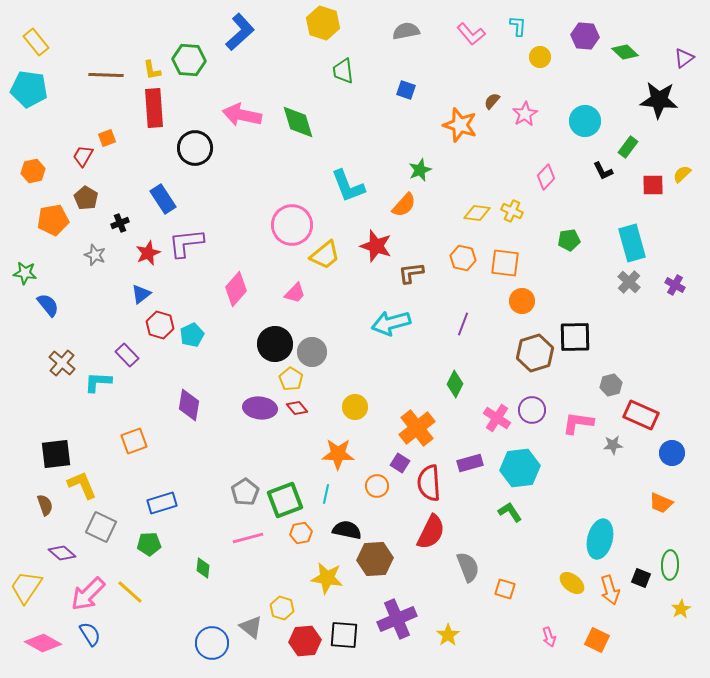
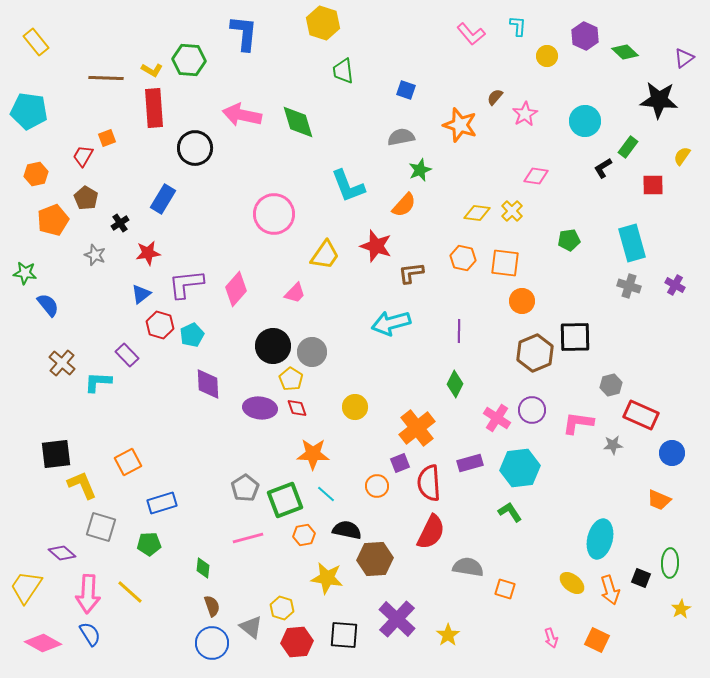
gray semicircle at (406, 31): moved 5 px left, 106 px down
blue L-shape at (240, 32): moved 4 px right, 1 px down; rotated 42 degrees counterclockwise
purple hexagon at (585, 36): rotated 20 degrees clockwise
yellow circle at (540, 57): moved 7 px right, 1 px up
yellow L-shape at (152, 70): rotated 50 degrees counterclockwise
brown line at (106, 75): moved 3 px down
cyan pentagon at (29, 89): moved 22 px down
brown semicircle at (492, 101): moved 3 px right, 4 px up
orange hexagon at (33, 171): moved 3 px right, 3 px down
black L-shape at (603, 171): moved 3 px up; rotated 85 degrees clockwise
yellow semicircle at (682, 174): moved 18 px up; rotated 12 degrees counterclockwise
pink diamond at (546, 177): moved 10 px left, 1 px up; rotated 55 degrees clockwise
blue rectangle at (163, 199): rotated 64 degrees clockwise
yellow cross at (512, 211): rotated 20 degrees clockwise
orange pentagon at (53, 220): rotated 12 degrees counterclockwise
black cross at (120, 223): rotated 12 degrees counterclockwise
pink circle at (292, 225): moved 18 px left, 11 px up
purple L-shape at (186, 243): moved 41 px down
red star at (148, 253): rotated 15 degrees clockwise
yellow trapezoid at (325, 255): rotated 16 degrees counterclockwise
gray cross at (629, 282): moved 4 px down; rotated 25 degrees counterclockwise
purple line at (463, 324): moved 4 px left, 7 px down; rotated 20 degrees counterclockwise
black circle at (275, 344): moved 2 px left, 2 px down
brown hexagon at (535, 353): rotated 6 degrees counterclockwise
purple diamond at (189, 405): moved 19 px right, 21 px up; rotated 12 degrees counterclockwise
red diamond at (297, 408): rotated 20 degrees clockwise
orange square at (134, 441): moved 6 px left, 21 px down; rotated 8 degrees counterclockwise
orange star at (338, 454): moved 25 px left
purple square at (400, 463): rotated 36 degrees clockwise
gray pentagon at (245, 492): moved 4 px up
cyan line at (326, 494): rotated 60 degrees counterclockwise
orange trapezoid at (661, 503): moved 2 px left, 3 px up
brown semicircle at (45, 505): moved 167 px right, 101 px down
gray square at (101, 527): rotated 8 degrees counterclockwise
orange hexagon at (301, 533): moved 3 px right, 2 px down
green ellipse at (670, 565): moved 2 px up
gray semicircle at (468, 567): rotated 60 degrees counterclockwise
pink arrow at (88, 594): rotated 42 degrees counterclockwise
purple cross at (397, 619): rotated 24 degrees counterclockwise
pink arrow at (549, 637): moved 2 px right, 1 px down
red hexagon at (305, 641): moved 8 px left, 1 px down
